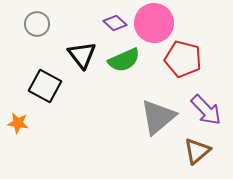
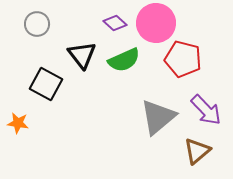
pink circle: moved 2 px right
black square: moved 1 px right, 2 px up
